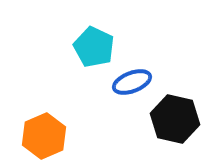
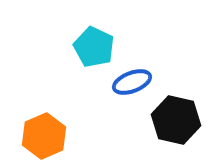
black hexagon: moved 1 px right, 1 px down
